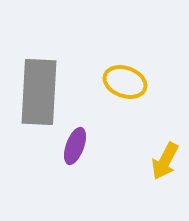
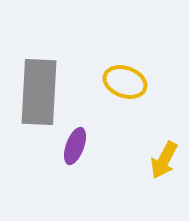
yellow arrow: moved 1 px left, 1 px up
